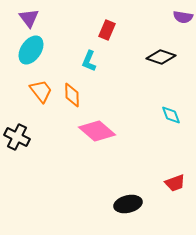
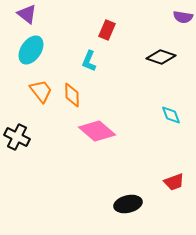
purple triangle: moved 2 px left, 4 px up; rotated 15 degrees counterclockwise
red trapezoid: moved 1 px left, 1 px up
